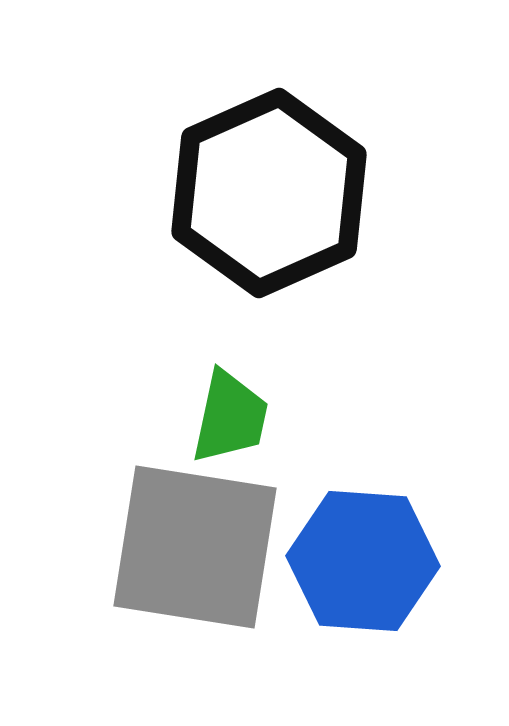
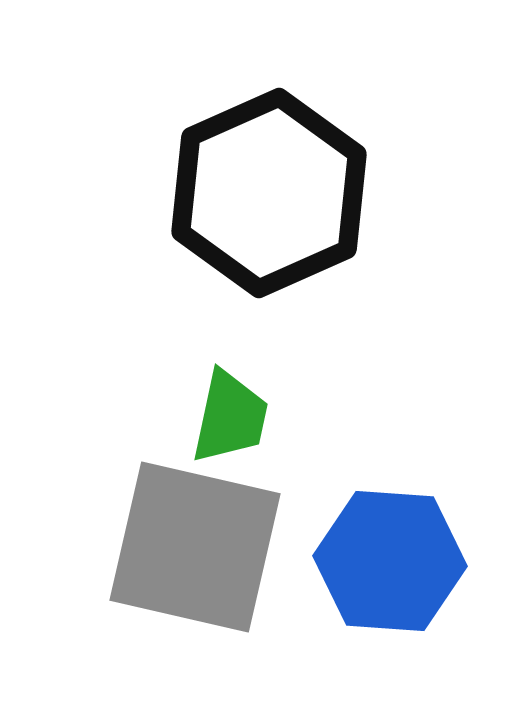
gray square: rotated 4 degrees clockwise
blue hexagon: moved 27 px right
